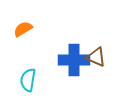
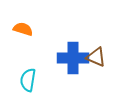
orange semicircle: rotated 48 degrees clockwise
blue cross: moved 1 px left, 2 px up
